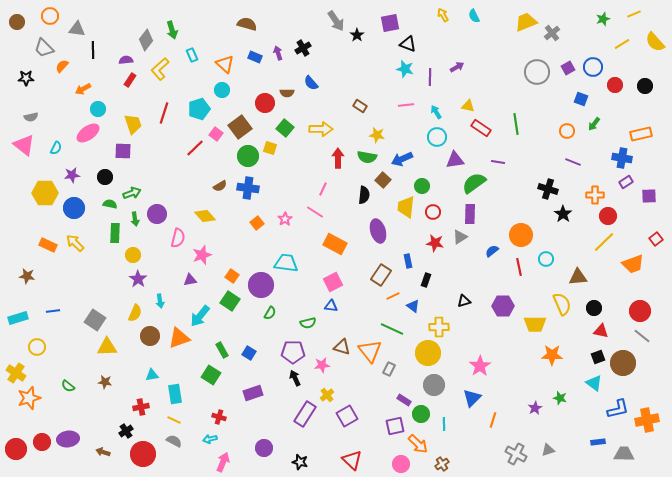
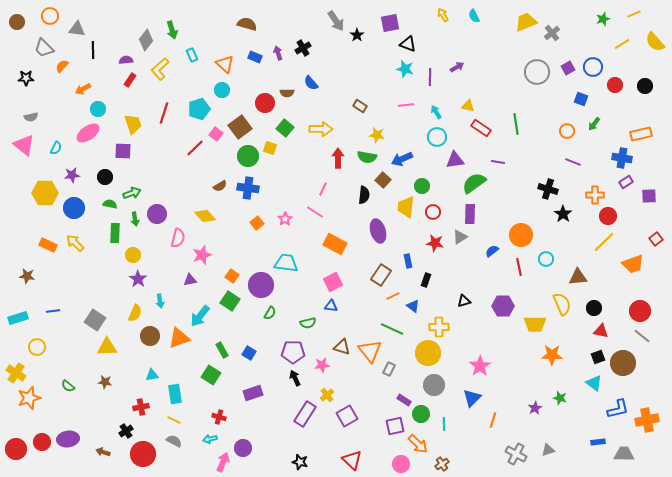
purple circle at (264, 448): moved 21 px left
